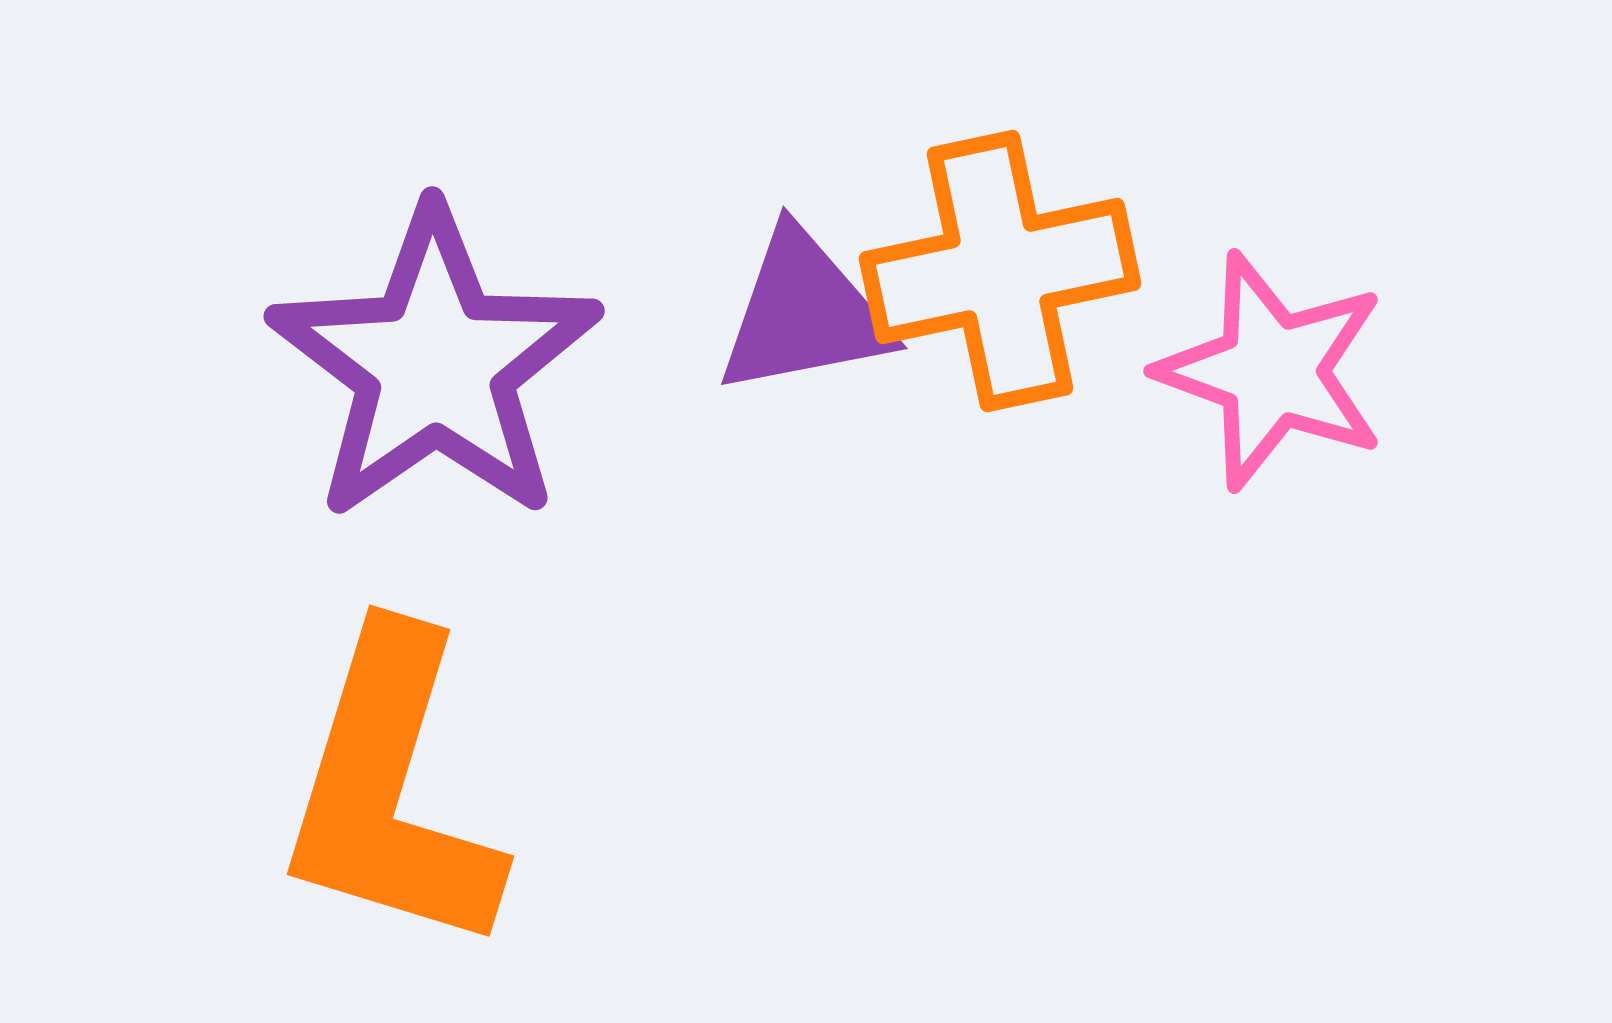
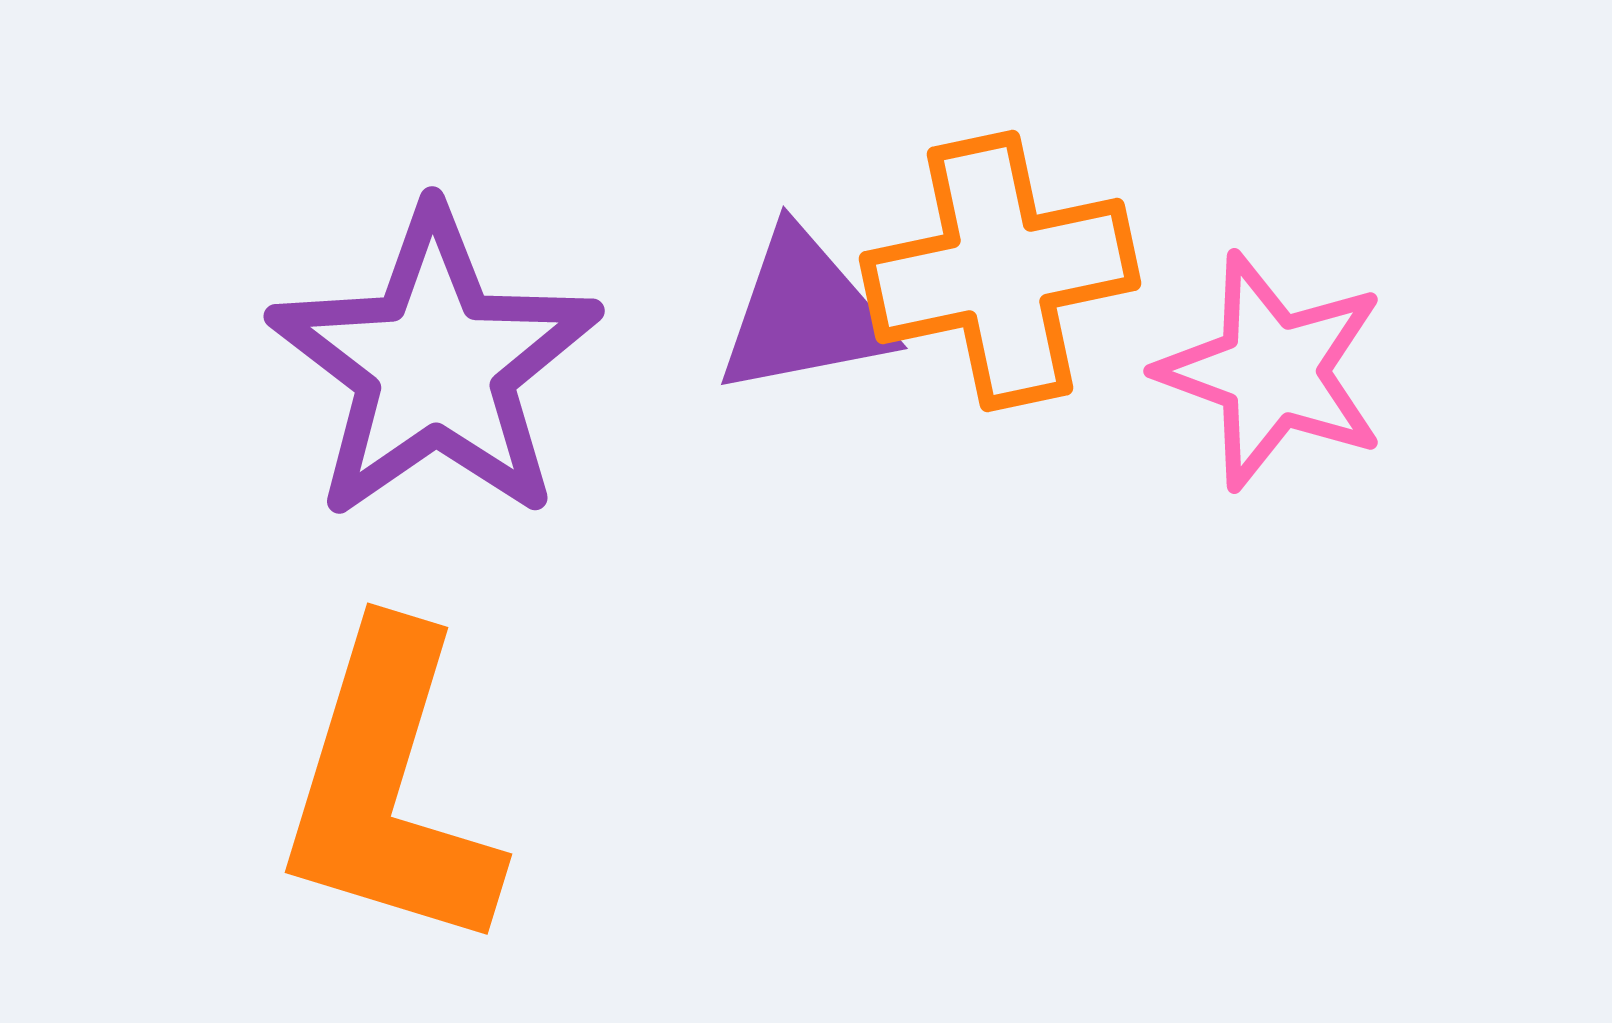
orange L-shape: moved 2 px left, 2 px up
